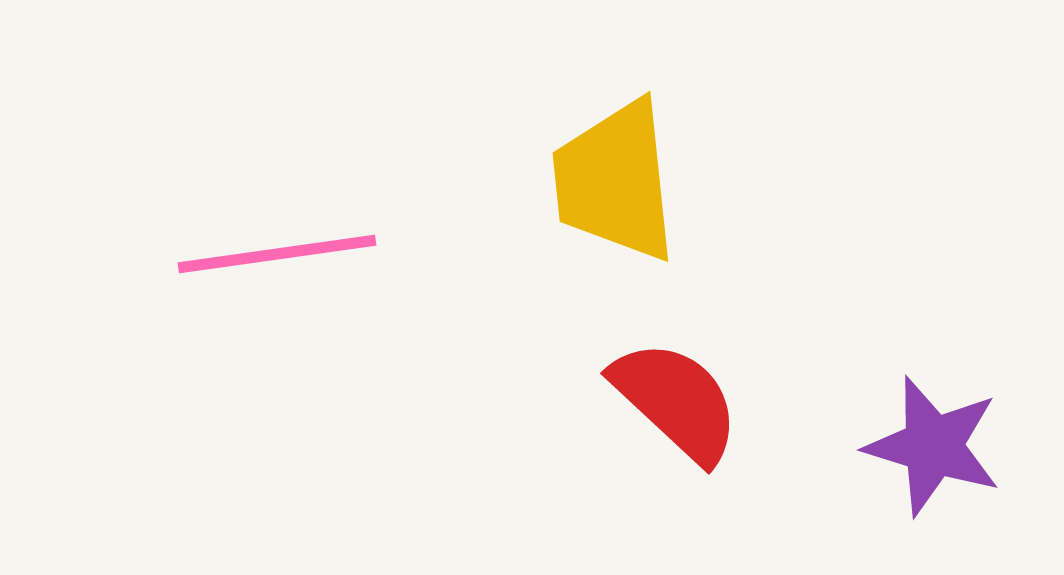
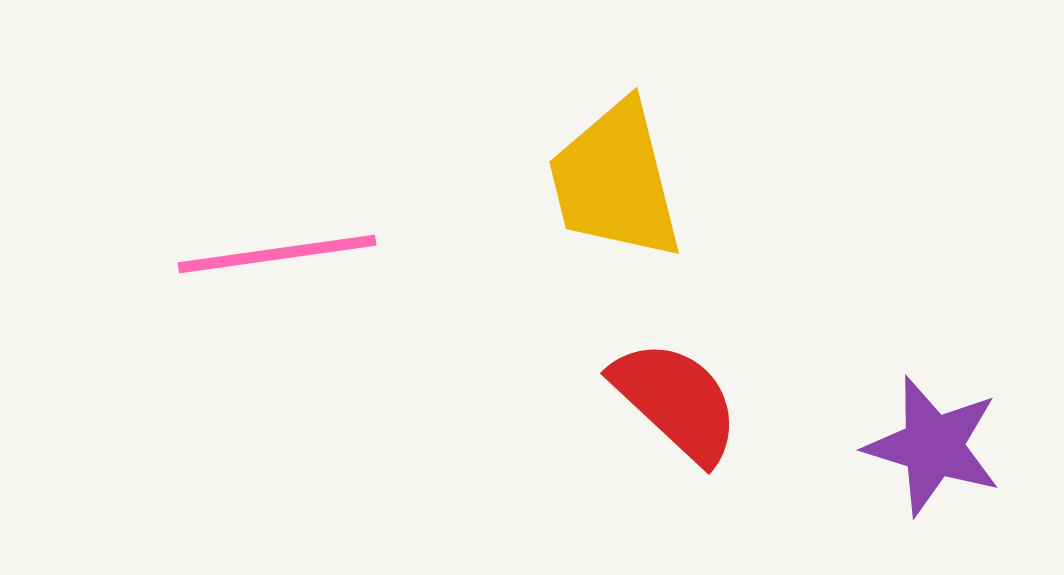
yellow trapezoid: rotated 8 degrees counterclockwise
